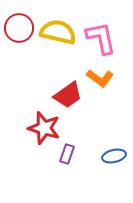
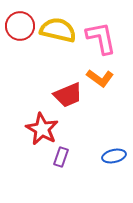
red circle: moved 1 px right, 2 px up
yellow semicircle: moved 2 px up
red trapezoid: rotated 12 degrees clockwise
red star: moved 2 px left, 1 px down; rotated 12 degrees clockwise
purple rectangle: moved 6 px left, 3 px down
